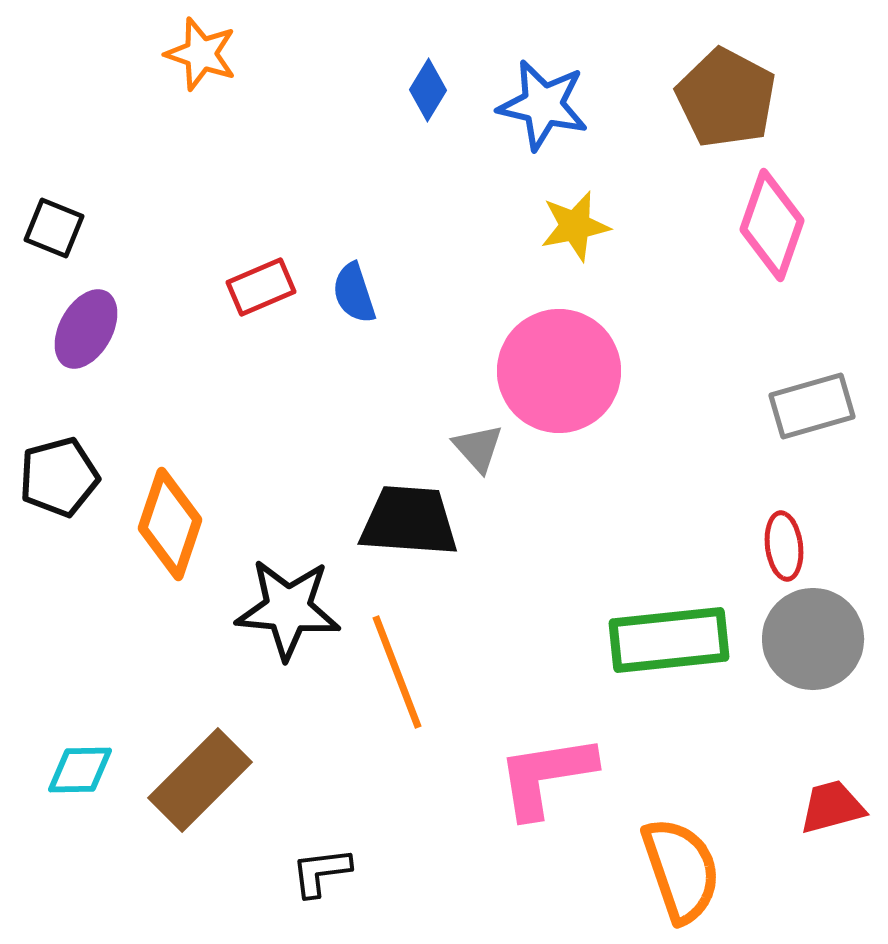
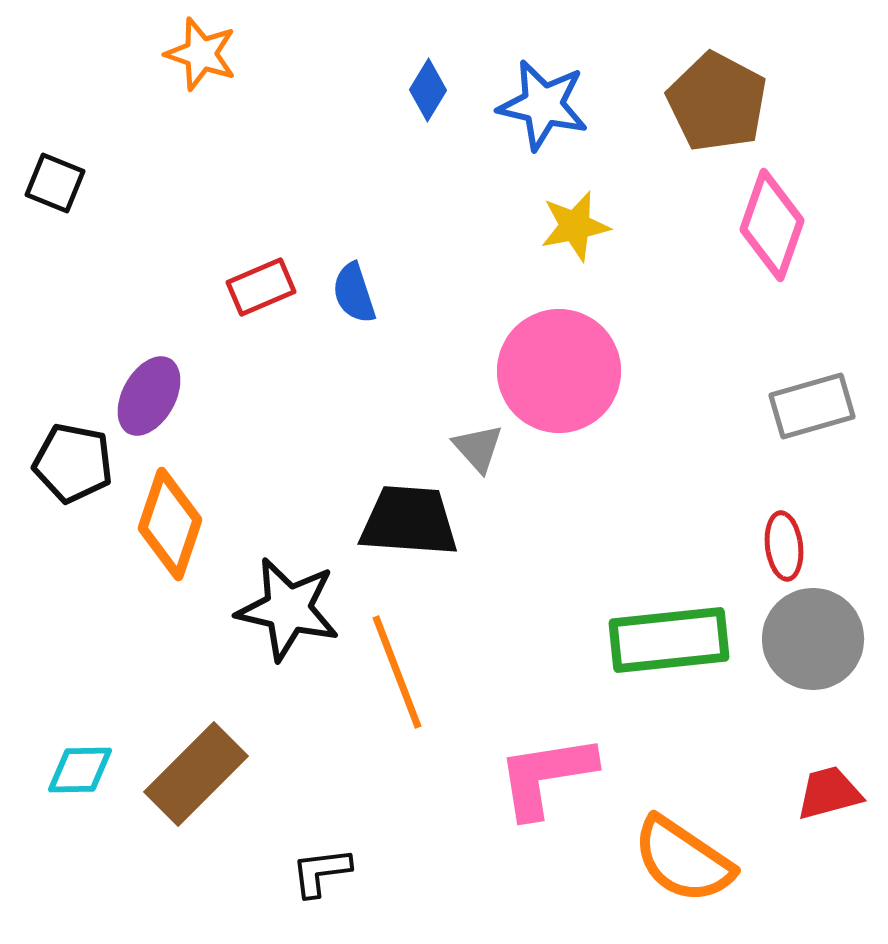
brown pentagon: moved 9 px left, 4 px down
black square: moved 1 px right, 45 px up
purple ellipse: moved 63 px right, 67 px down
black pentagon: moved 14 px right, 14 px up; rotated 26 degrees clockwise
black star: rotated 8 degrees clockwise
brown rectangle: moved 4 px left, 6 px up
red trapezoid: moved 3 px left, 14 px up
orange semicircle: moved 2 px right, 10 px up; rotated 143 degrees clockwise
